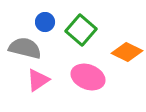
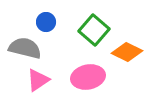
blue circle: moved 1 px right
green square: moved 13 px right
pink ellipse: rotated 32 degrees counterclockwise
